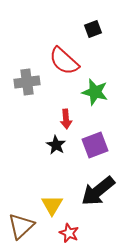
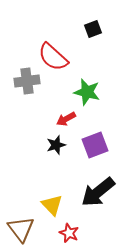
red semicircle: moved 11 px left, 4 px up
gray cross: moved 1 px up
green star: moved 8 px left
red arrow: rotated 66 degrees clockwise
black star: rotated 24 degrees clockwise
black arrow: moved 1 px down
yellow triangle: rotated 15 degrees counterclockwise
brown triangle: moved 3 px down; rotated 24 degrees counterclockwise
